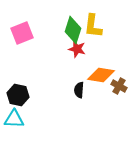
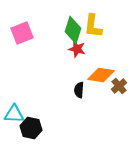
brown cross: rotated 21 degrees clockwise
black hexagon: moved 13 px right, 33 px down
cyan triangle: moved 5 px up
